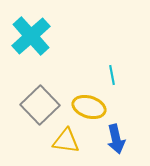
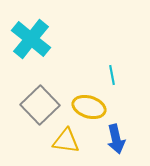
cyan cross: moved 3 px down; rotated 9 degrees counterclockwise
